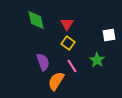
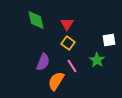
white square: moved 5 px down
purple semicircle: rotated 42 degrees clockwise
